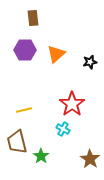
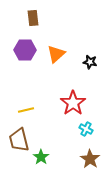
black star: rotated 24 degrees clockwise
red star: moved 1 px right, 1 px up
yellow line: moved 2 px right
cyan cross: moved 23 px right
brown trapezoid: moved 2 px right, 2 px up
green star: moved 1 px down
